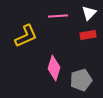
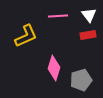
white triangle: moved 2 px down; rotated 21 degrees counterclockwise
